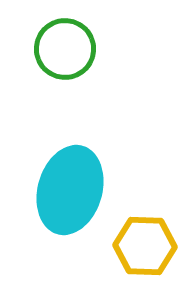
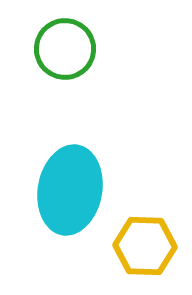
cyan ellipse: rotated 6 degrees counterclockwise
